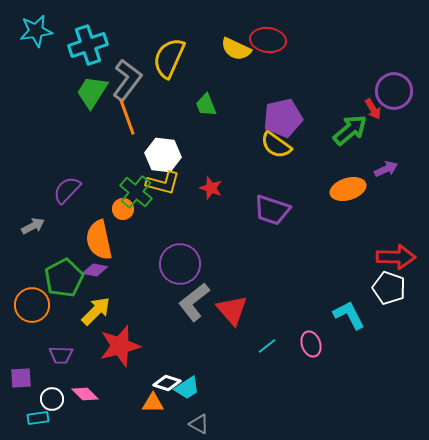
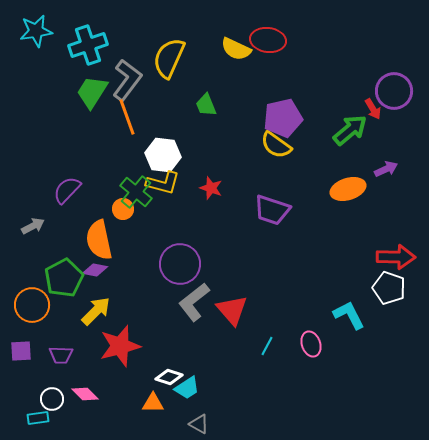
cyan line at (267, 346): rotated 24 degrees counterclockwise
purple square at (21, 378): moved 27 px up
white diamond at (167, 383): moved 2 px right, 6 px up
